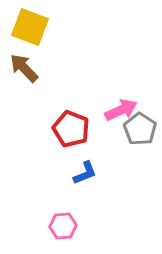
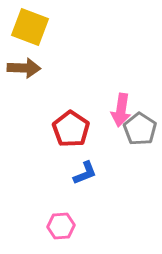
brown arrow: rotated 136 degrees clockwise
pink arrow: rotated 124 degrees clockwise
red pentagon: rotated 12 degrees clockwise
pink hexagon: moved 2 px left
